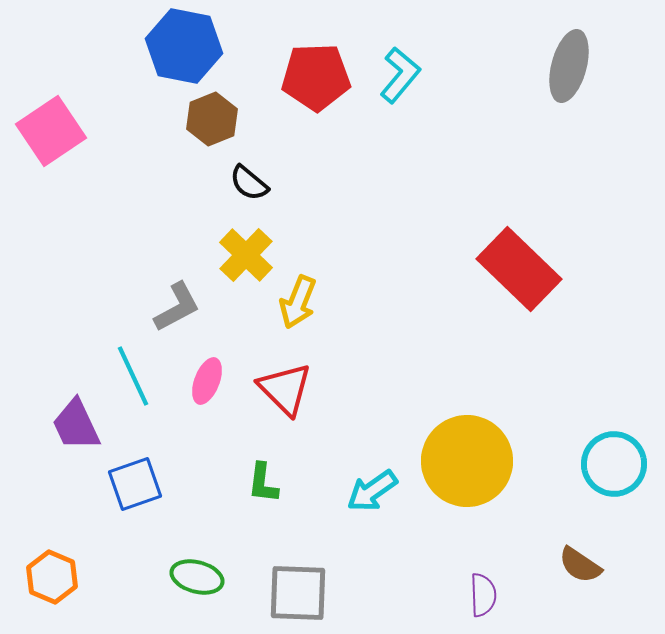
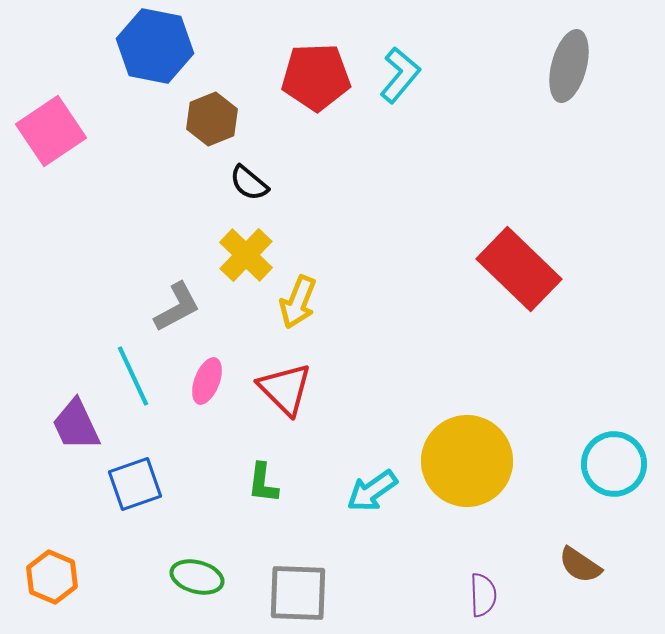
blue hexagon: moved 29 px left
